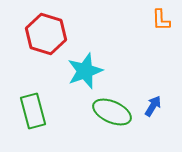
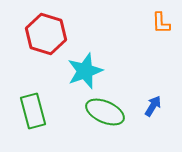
orange L-shape: moved 3 px down
green ellipse: moved 7 px left
